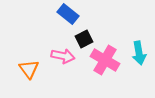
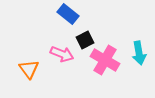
black square: moved 1 px right, 1 px down
pink arrow: moved 1 px left, 2 px up; rotated 10 degrees clockwise
